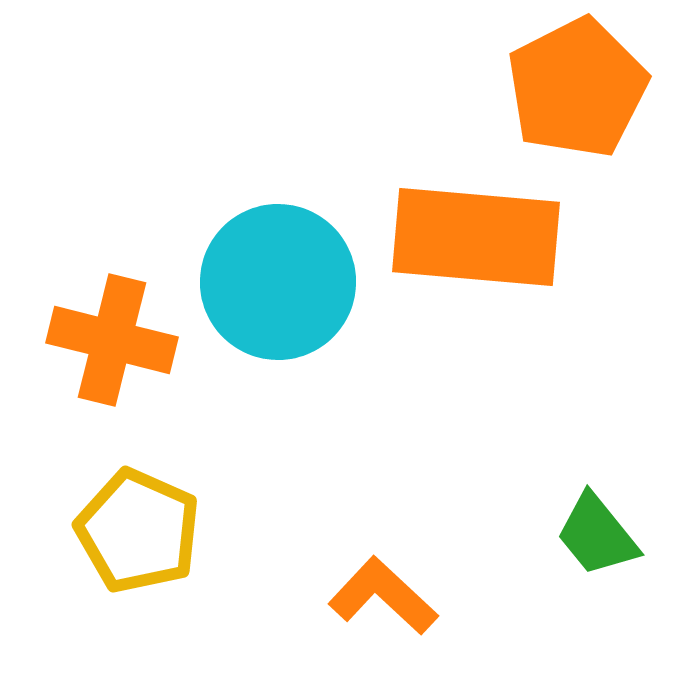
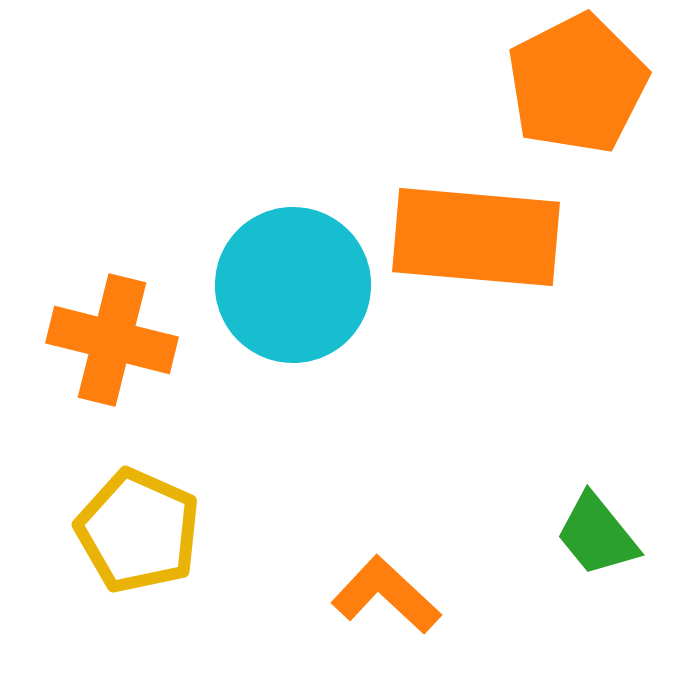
orange pentagon: moved 4 px up
cyan circle: moved 15 px right, 3 px down
orange L-shape: moved 3 px right, 1 px up
